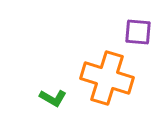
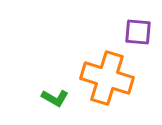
green L-shape: moved 2 px right
